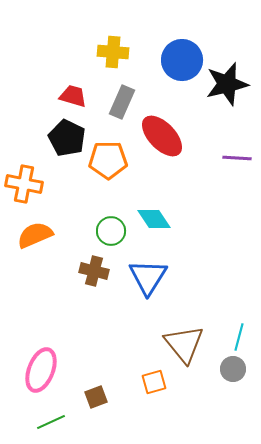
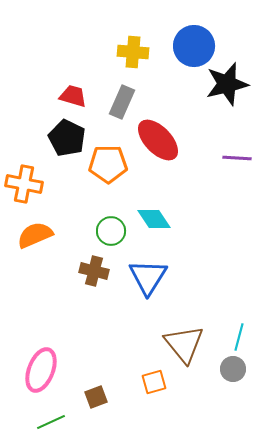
yellow cross: moved 20 px right
blue circle: moved 12 px right, 14 px up
red ellipse: moved 4 px left, 4 px down
orange pentagon: moved 4 px down
